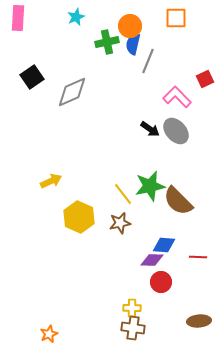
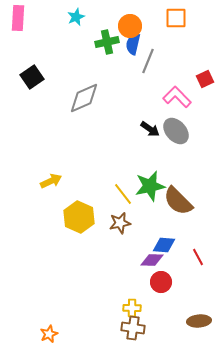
gray diamond: moved 12 px right, 6 px down
red line: rotated 60 degrees clockwise
